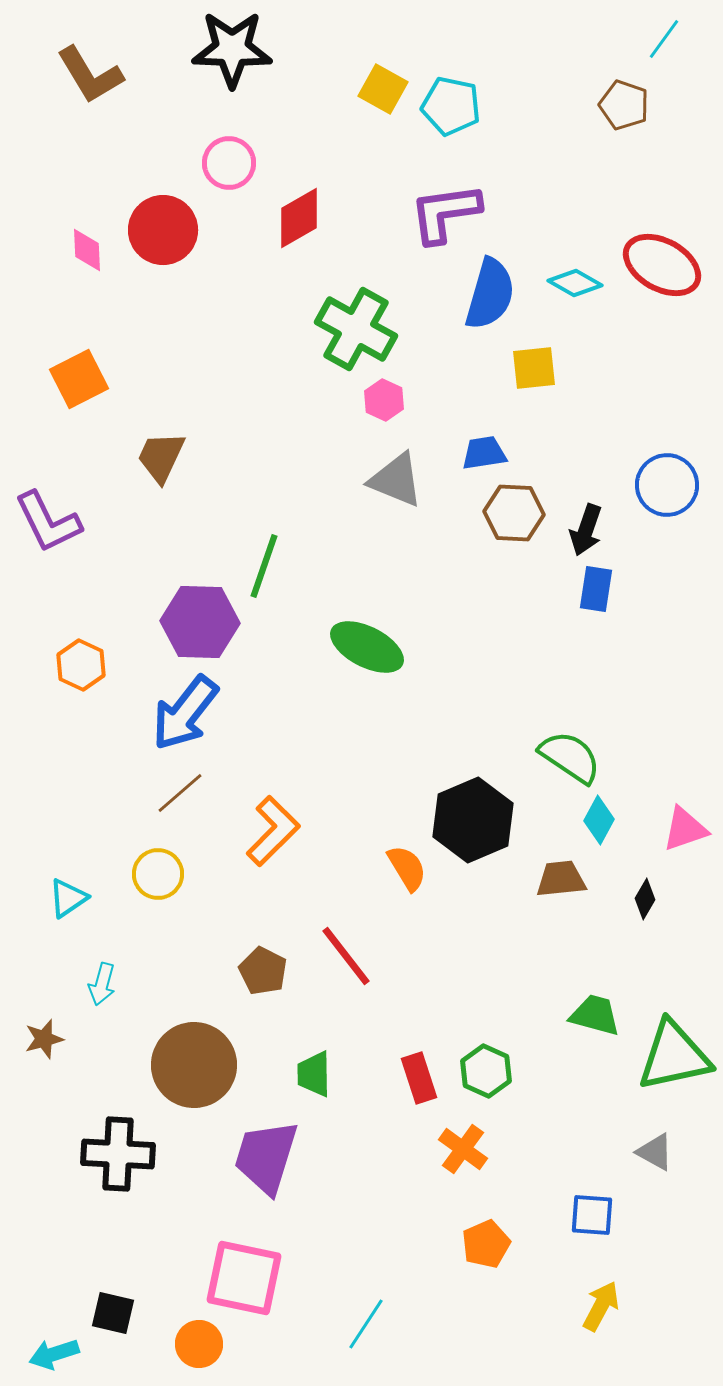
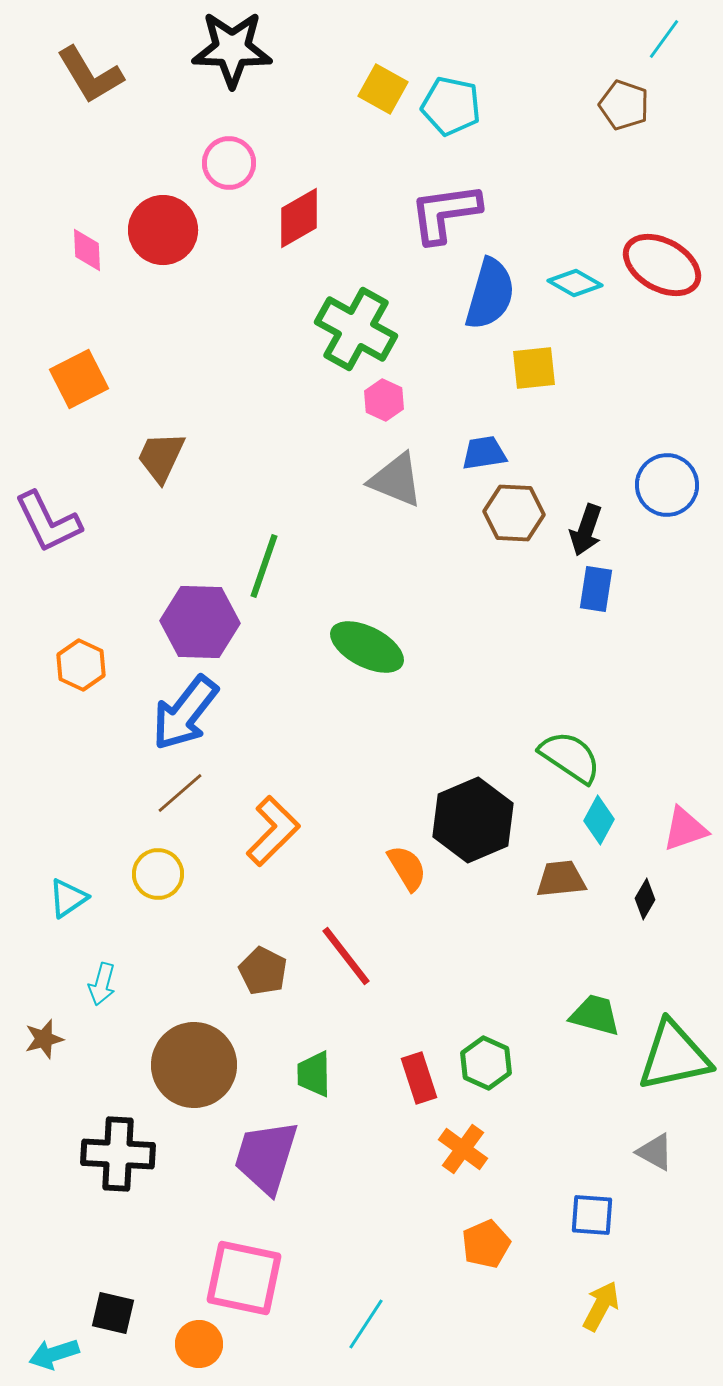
green hexagon at (486, 1071): moved 8 px up
